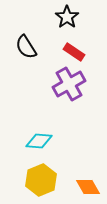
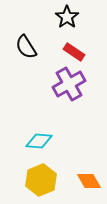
orange diamond: moved 1 px right, 6 px up
